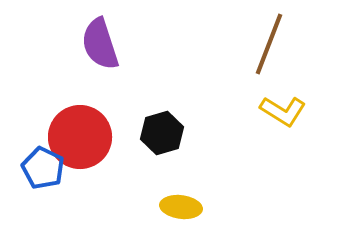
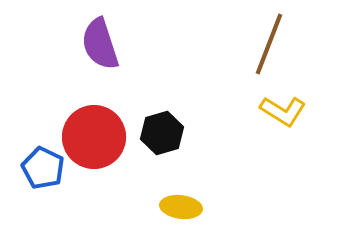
red circle: moved 14 px right
